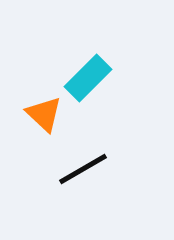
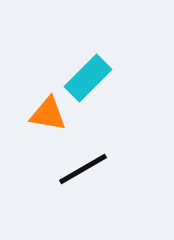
orange triangle: moved 4 px right; rotated 33 degrees counterclockwise
